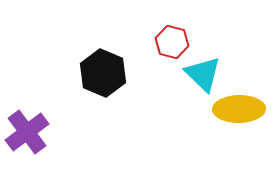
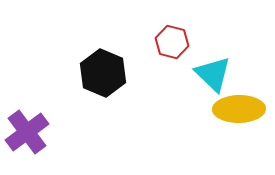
cyan triangle: moved 10 px right
